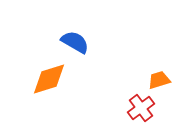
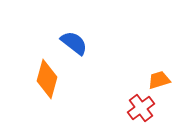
blue semicircle: moved 1 px left, 1 px down; rotated 8 degrees clockwise
orange diamond: moved 2 px left; rotated 57 degrees counterclockwise
